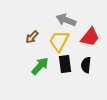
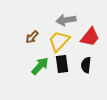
gray arrow: rotated 30 degrees counterclockwise
yellow trapezoid: rotated 15 degrees clockwise
black rectangle: moved 3 px left
